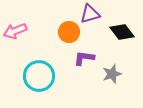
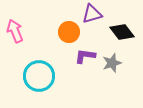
purple triangle: moved 2 px right
pink arrow: rotated 90 degrees clockwise
purple L-shape: moved 1 px right, 2 px up
gray star: moved 11 px up
